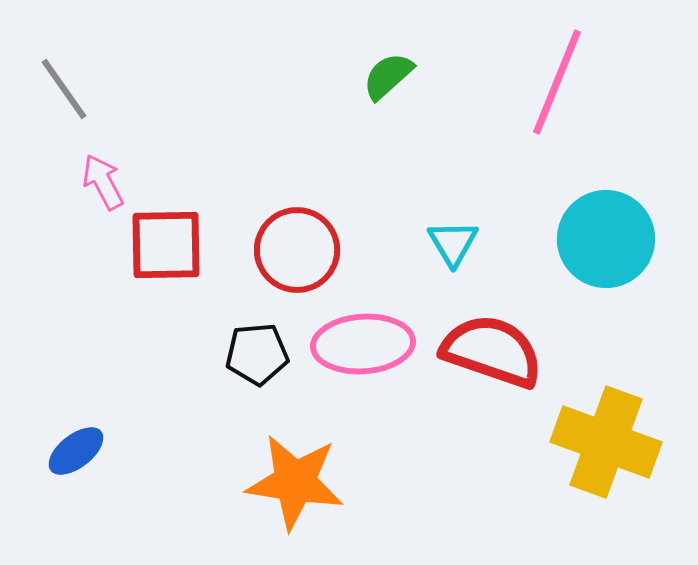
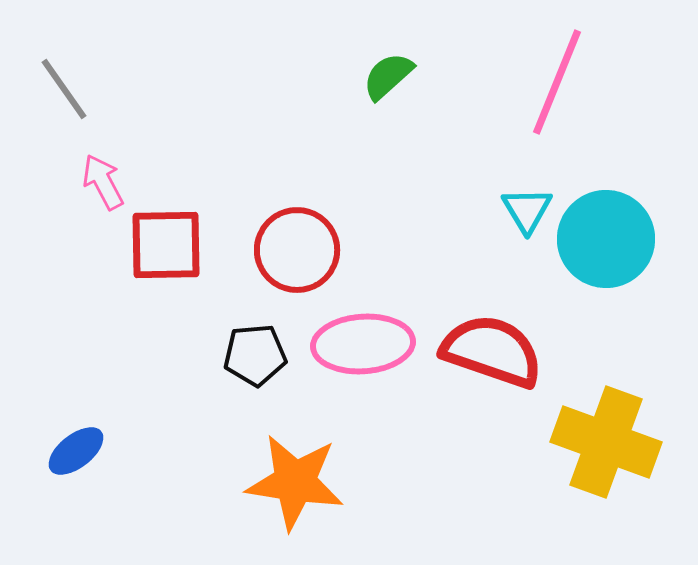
cyan triangle: moved 74 px right, 33 px up
black pentagon: moved 2 px left, 1 px down
